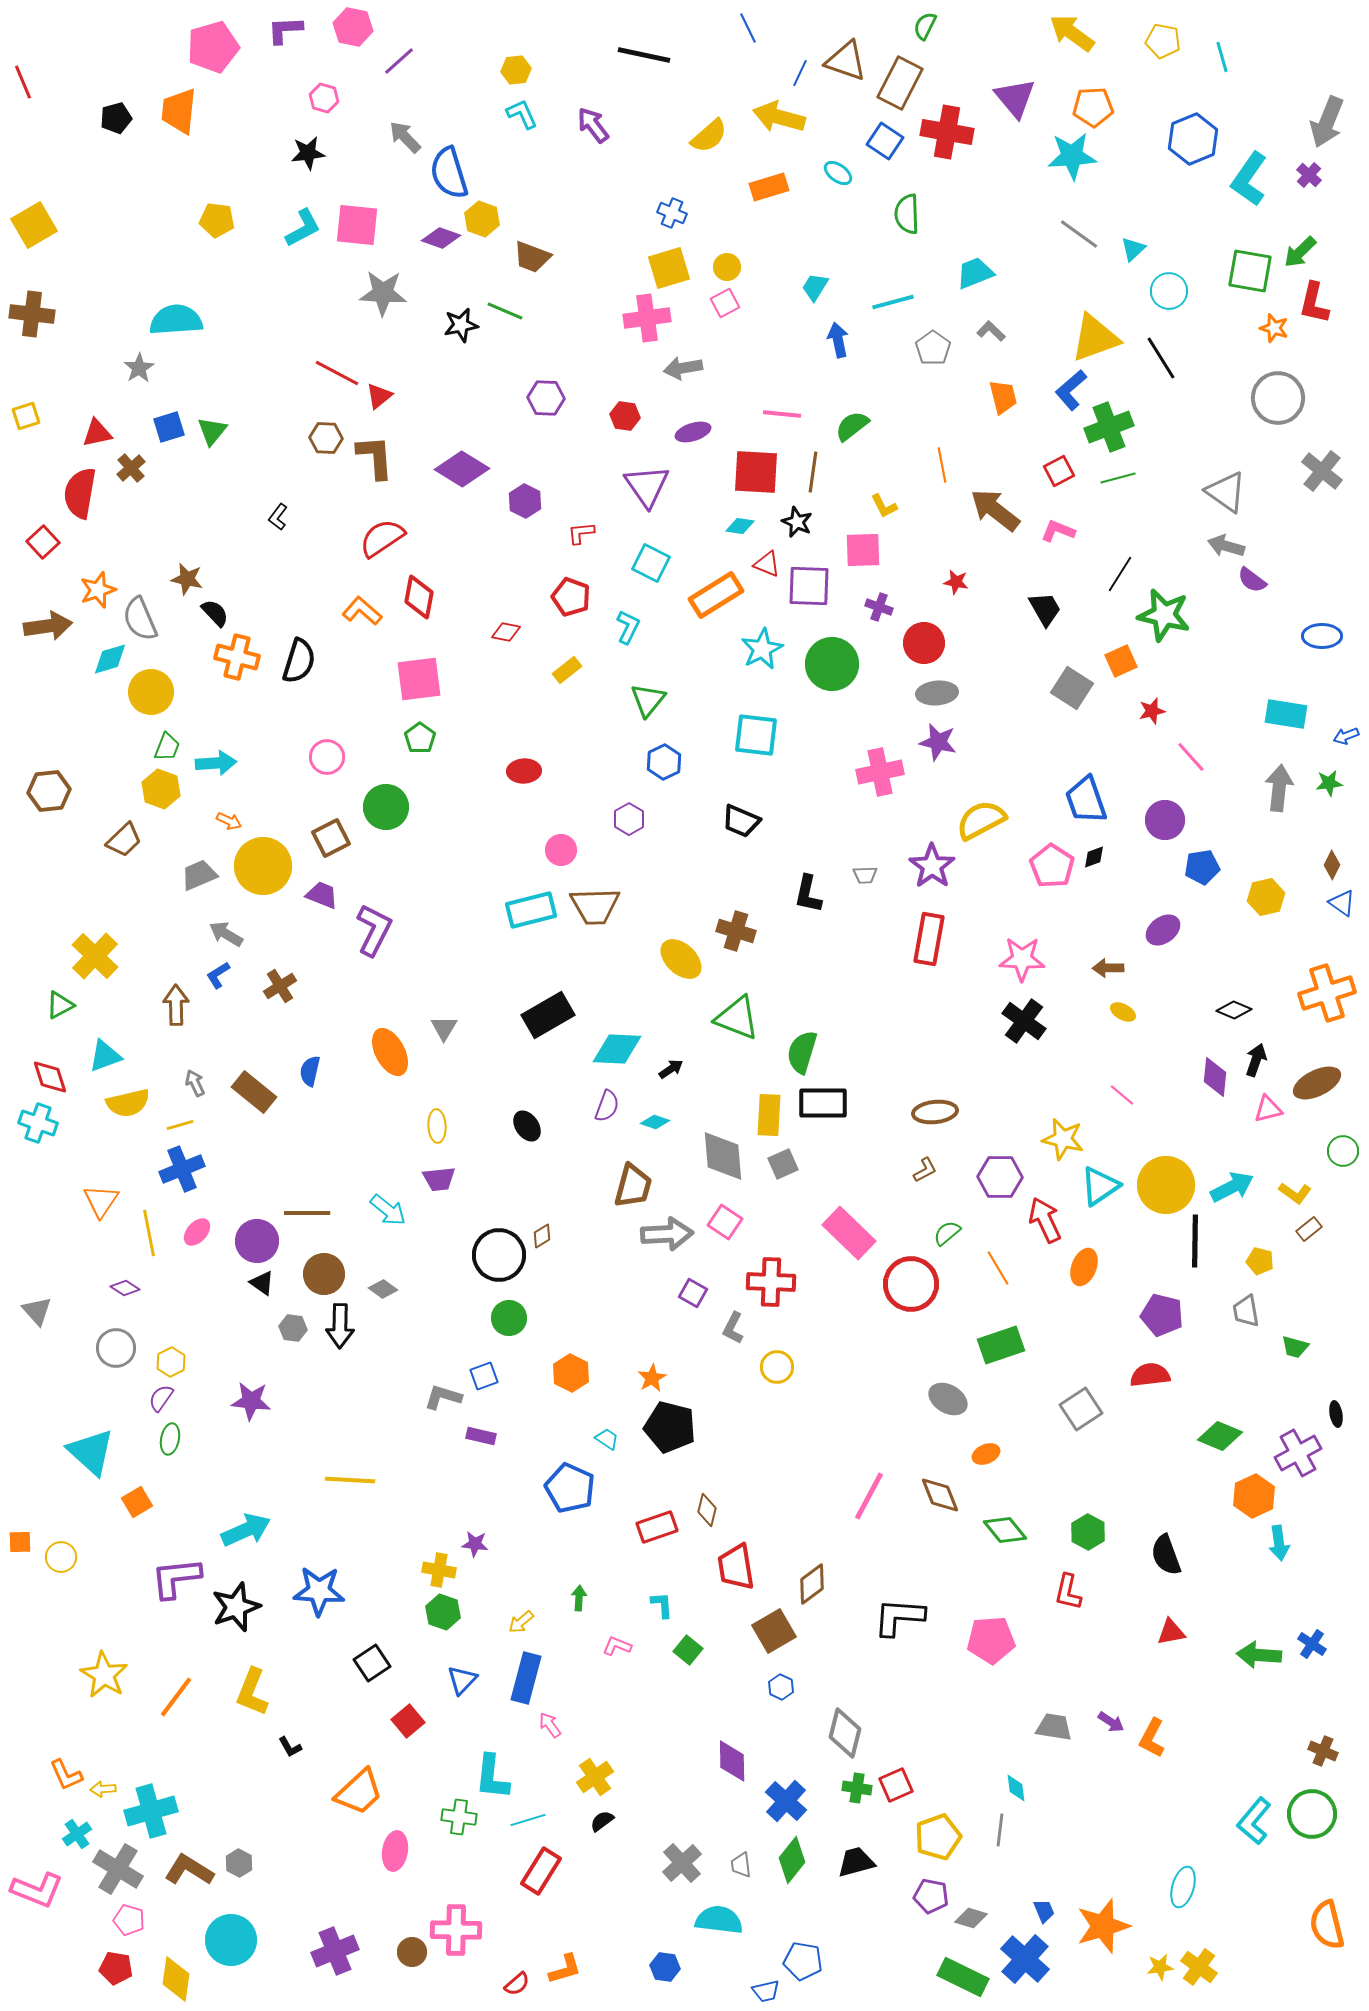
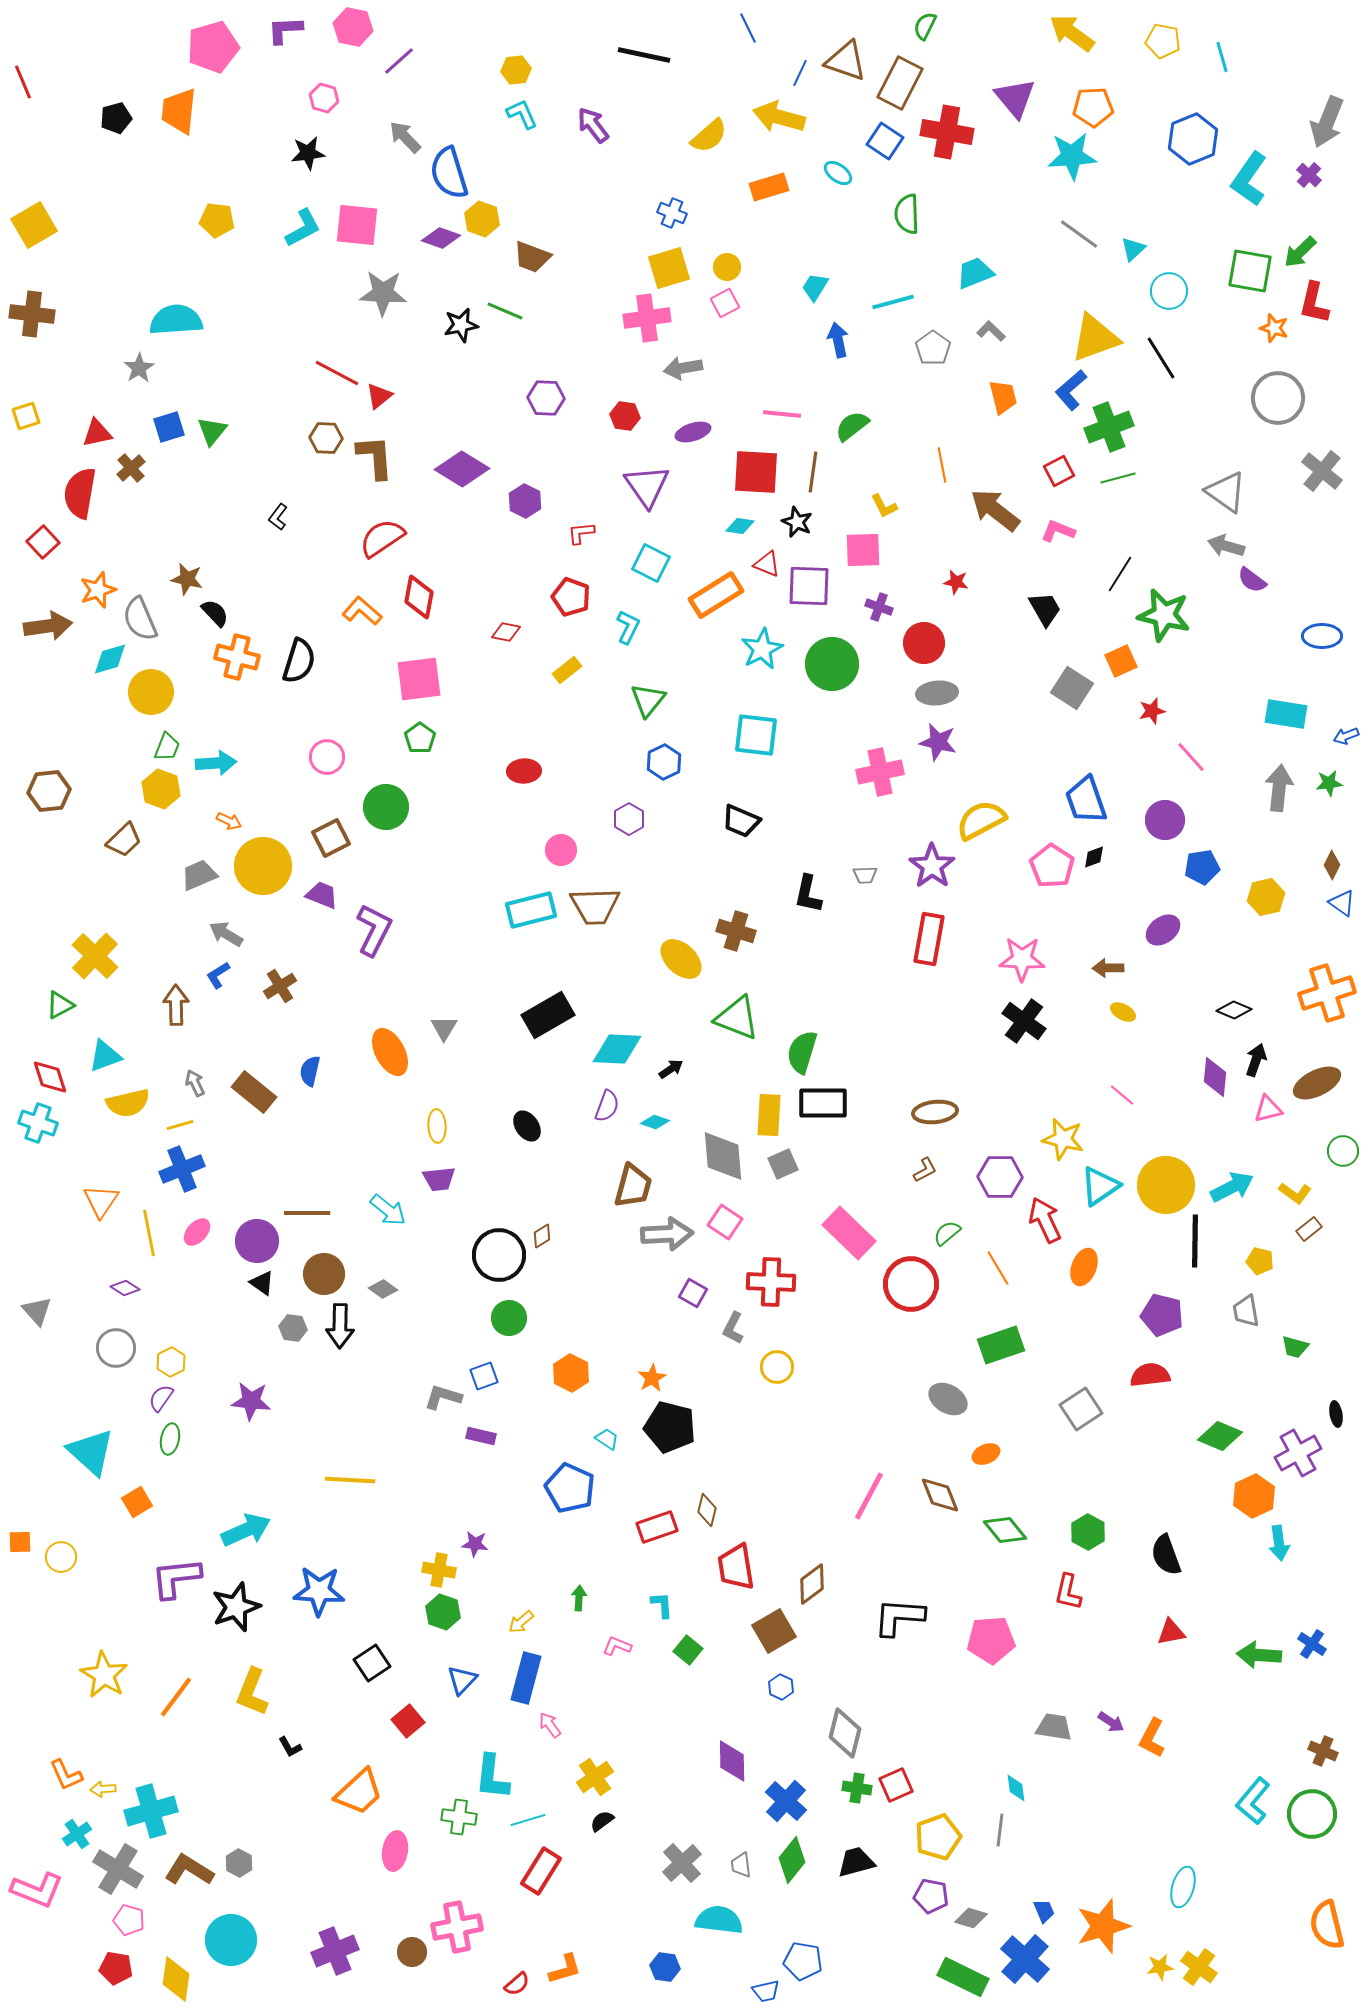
cyan L-shape at (1254, 1821): moved 1 px left, 20 px up
pink cross at (456, 1930): moved 1 px right, 3 px up; rotated 12 degrees counterclockwise
